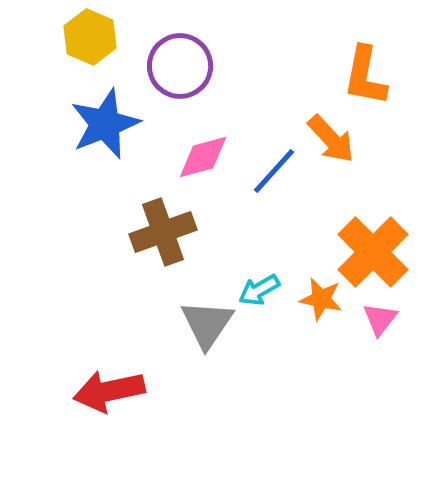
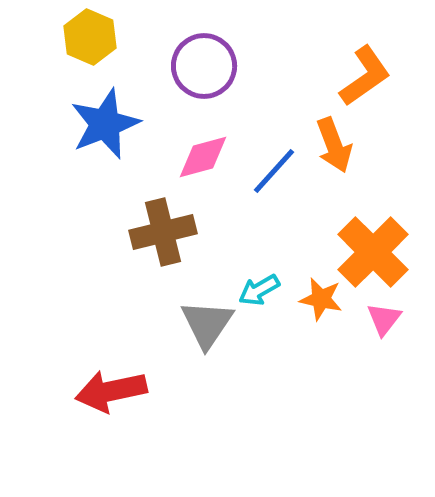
purple circle: moved 24 px right
orange L-shape: rotated 136 degrees counterclockwise
orange arrow: moved 3 px right, 6 px down; rotated 22 degrees clockwise
brown cross: rotated 6 degrees clockwise
pink triangle: moved 4 px right
red arrow: moved 2 px right
